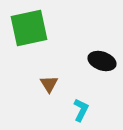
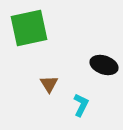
black ellipse: moved 2 px right, 4 px down
cyan L-shape: moved 5 px up
